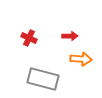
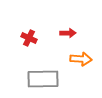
red arrow: moved 2 px left, 3 px up
gray rectangle: rotated 16 degrees counterclockwise
